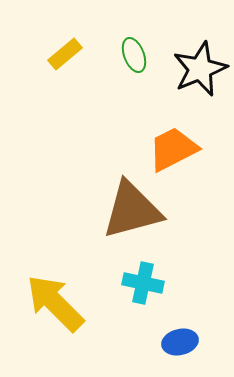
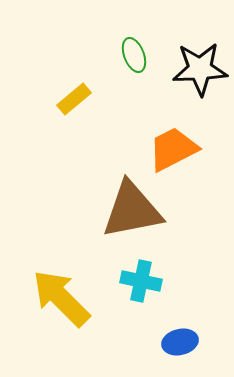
yellow rectangle: moved 9 px right, 45 px down
black star: rotated 20 degrees clockwise
brown triangle: rotated 4 degrees clockwise
cyan cross: moved 2 px left, 2 px up
yellow arrow: moved 6 px right, 5 px up
